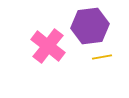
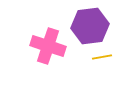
pink cross: rotated 20 degrees counterclockwise
